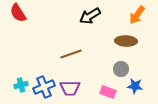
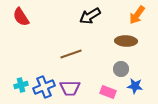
red semicircle: moved 3 px right, 4 px down
